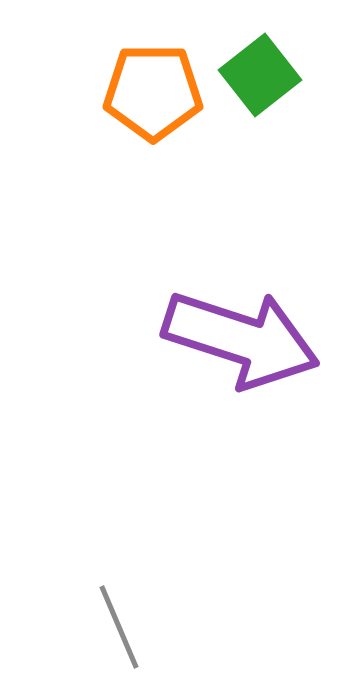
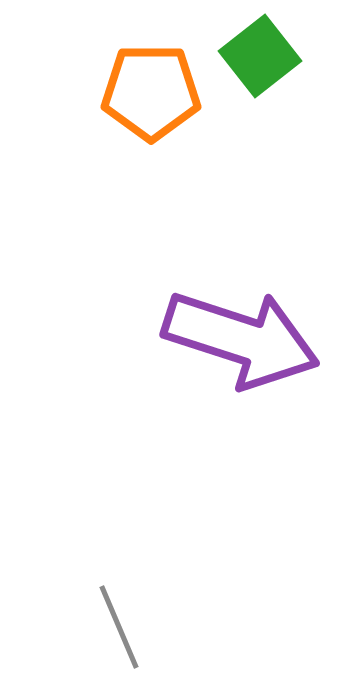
green square: moved 19 px up
orange pentagon: moved 2 px left
